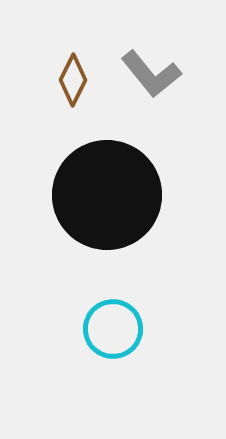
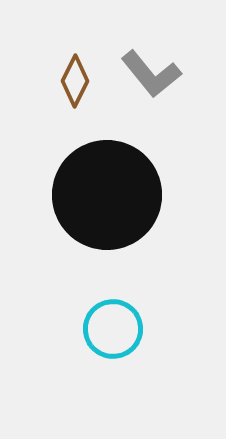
brown diamond: moved 2 px right, 1 px down
